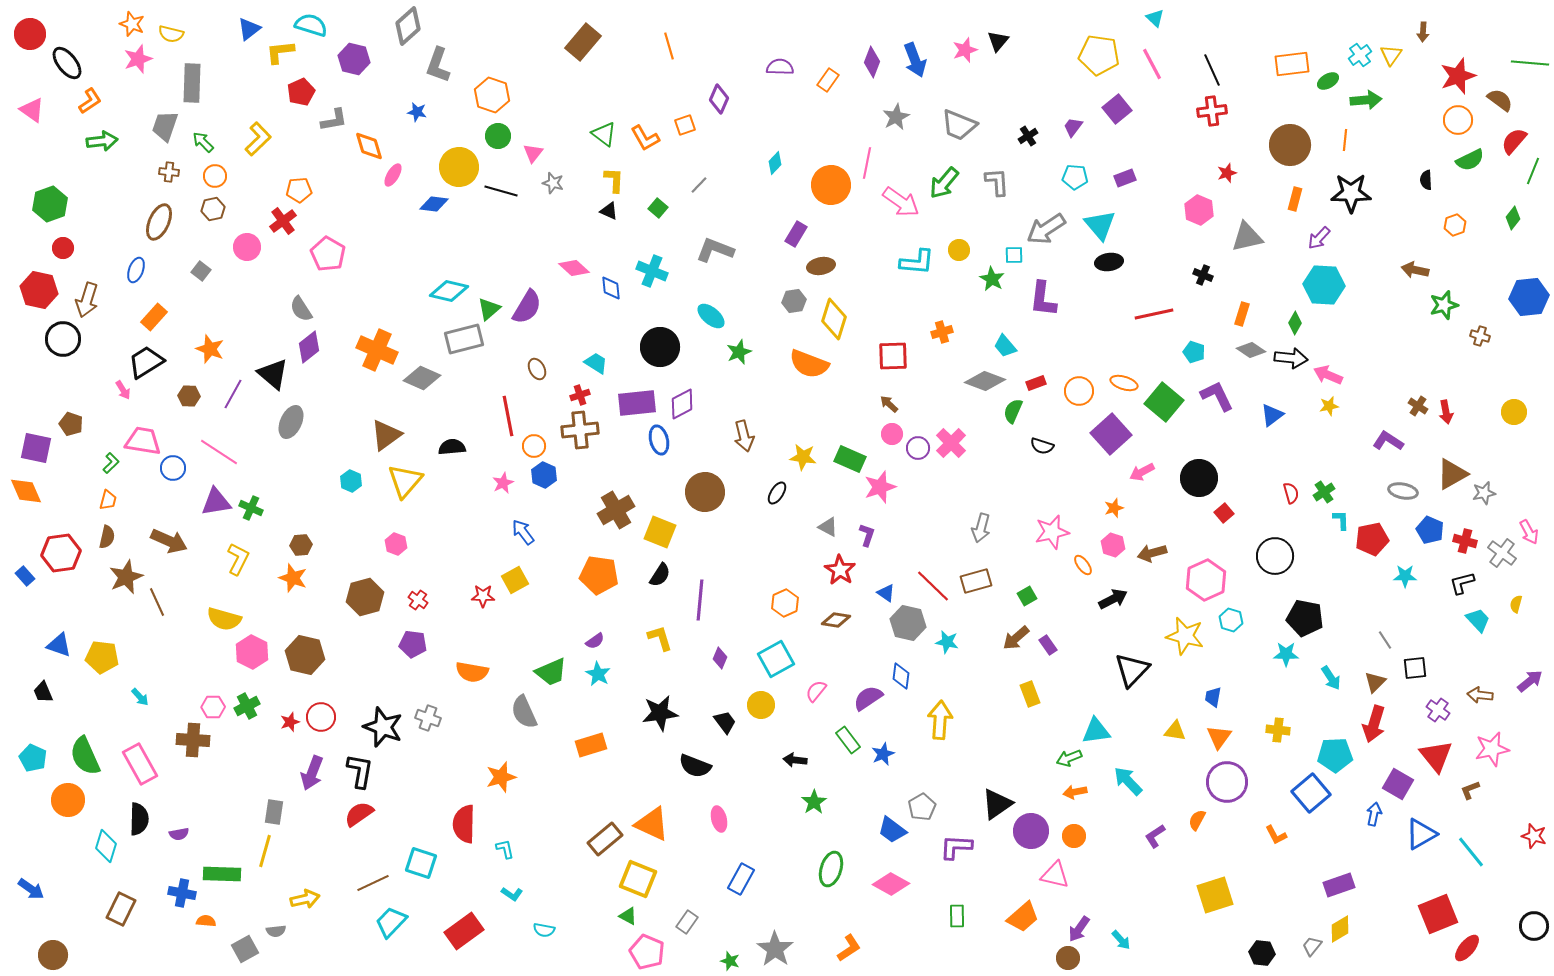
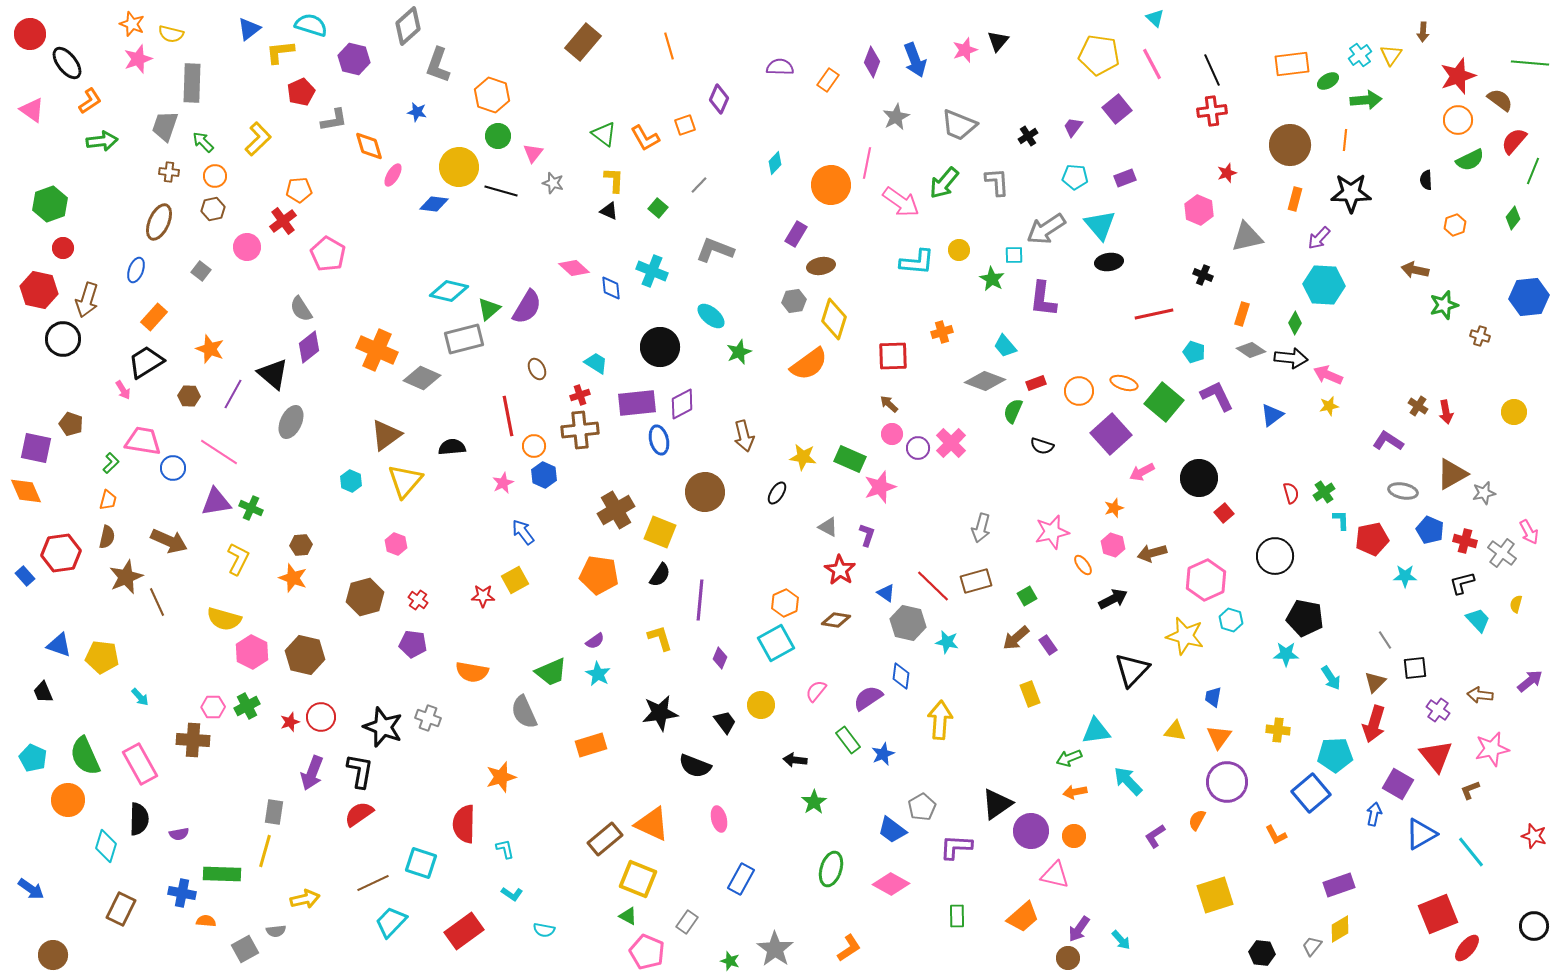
orange semicircle at (809, 364): rotated 57 degrees counterclockwise
cyan square at (776, 659): moved 16 px up
